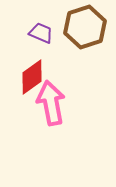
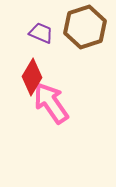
red diamond: rotated 24 degrees counterclockwise
pink arrow: rotated 24 degrees counterclockwise
